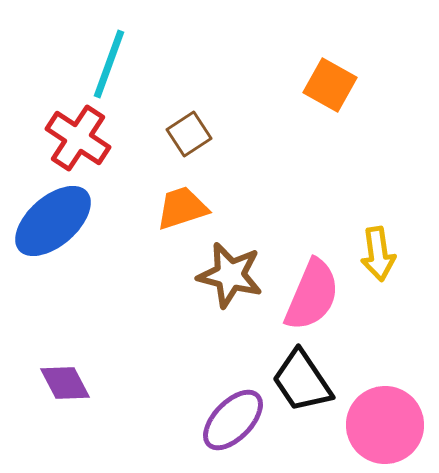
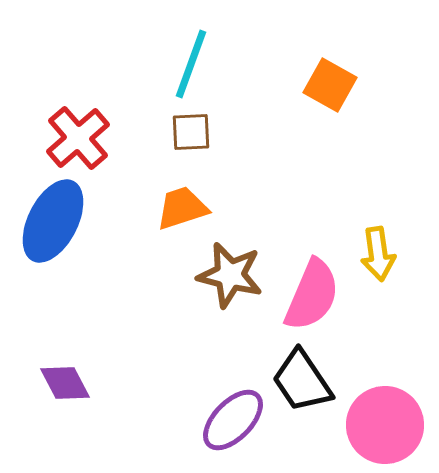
cyan line: moved 82 px right
brown square: moved 2 px right, 2 px up; rotated 30 degrees clockwise
red cross: rotated 16 degrees clockwise
blue ellipse: rotated 22 degrees counterclockwise
